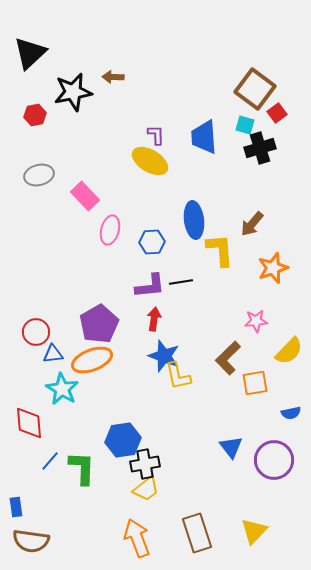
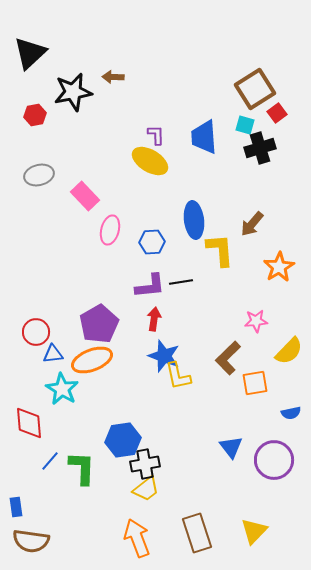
brown square at (255, 89): rotated 21 degrees clockwise
orange star at (273, 268): moved 6 px right, 1 px up; rotated 12 degrees counterclockwise
